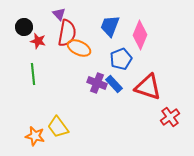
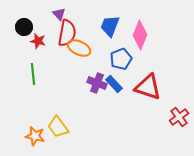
red cross: moved 9 px right
